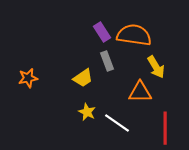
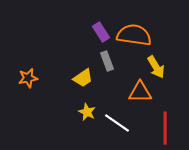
purple rectangle: moved 1 px left
